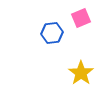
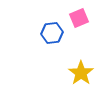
pink square: moved 2 px left
